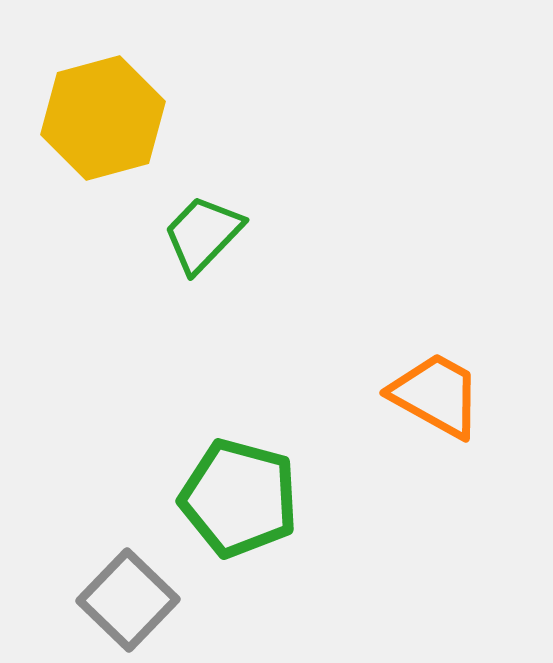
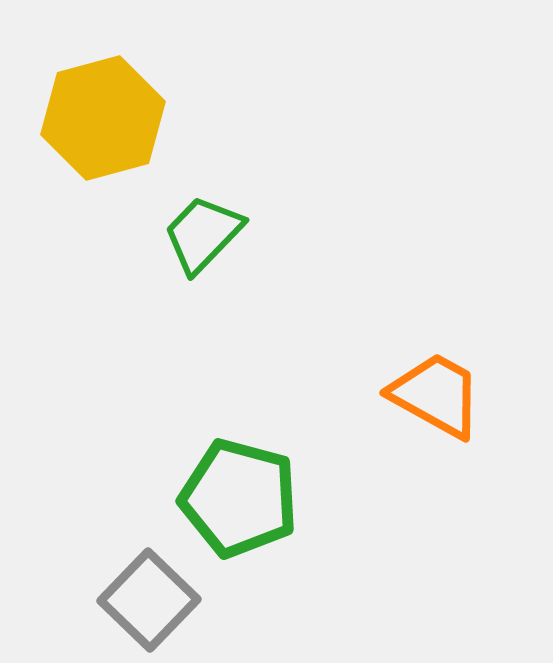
gray square: moved 21 px right
